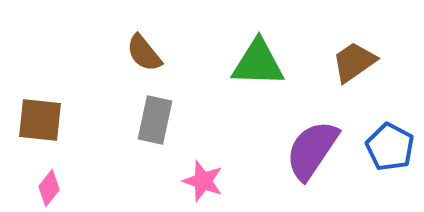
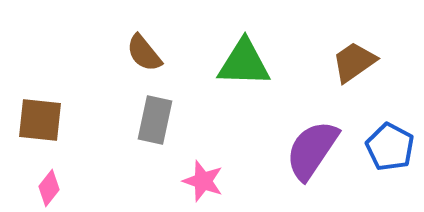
green triangle: moved 14 px left
